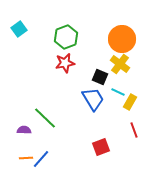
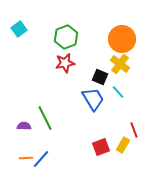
cyan line: rotated 24 degrees clockwise
yellow rectangle: moved 7 px left, 43 px down
green line: rotated 20 degrees clockwise
purple semicircle: moved 4 px up
